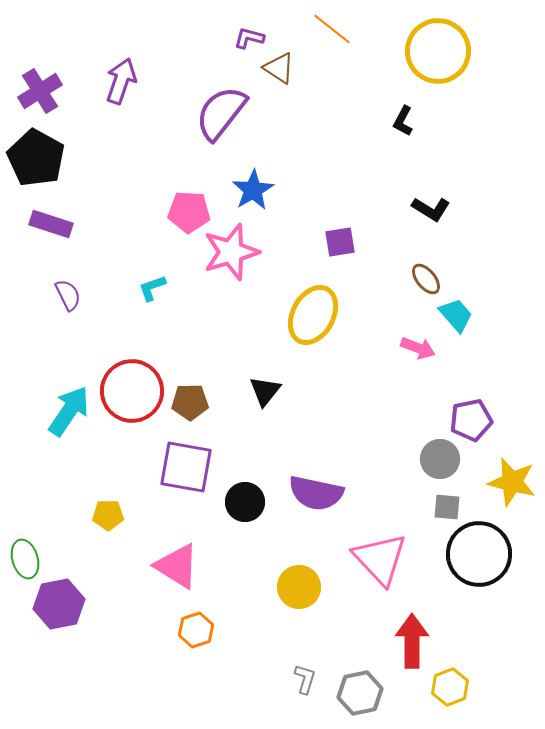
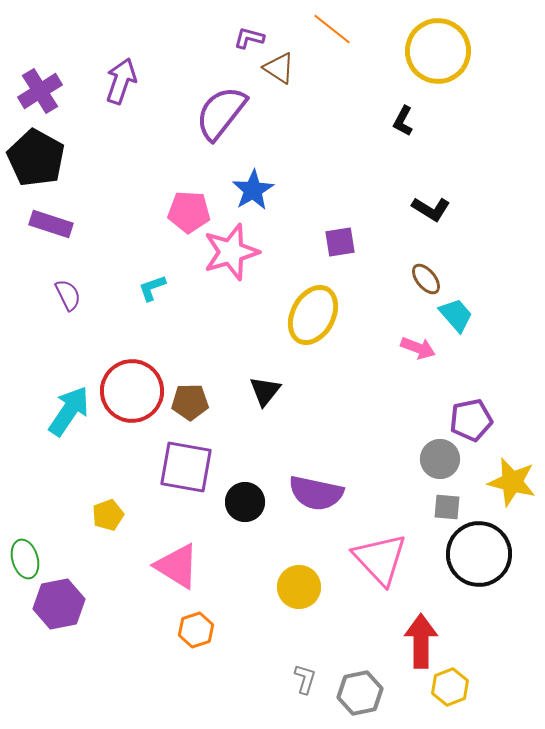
yellow pentagon at (108, 515): rotated 20 degrees counterclockwise
red arrow at (412, 641): moved 9 px right
